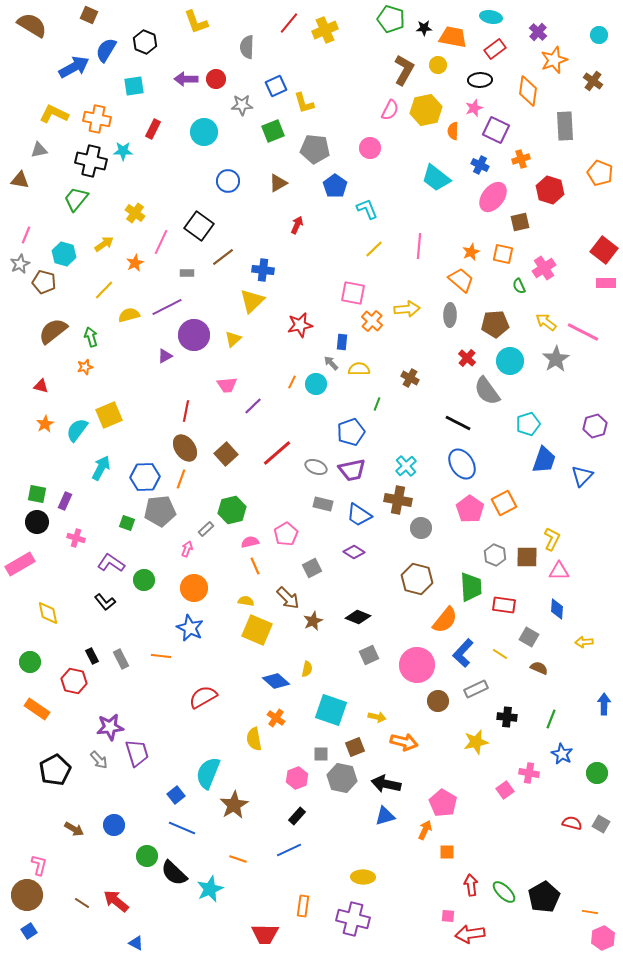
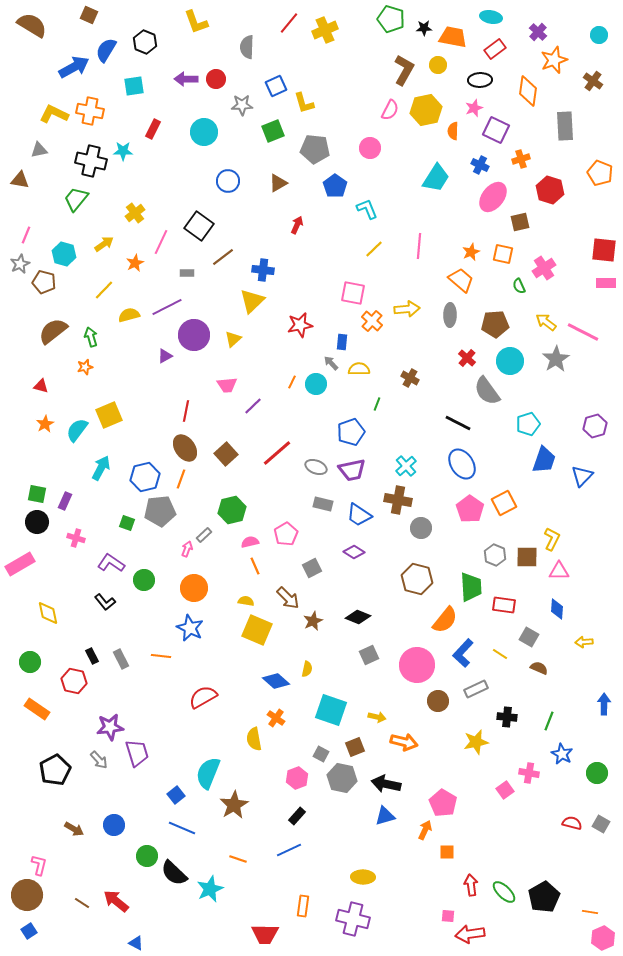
orange cross at (97, 119): moved 7 px left, 8 px up
cyan trapezoid at (436, 178): rotated 96 degrees counterclockwise
yellow cross at (135, 213): rotated 18 degrees clockwise
red square at (604, 250): rotated 32 degrees counterclockwise
blue hexagon at (145, 477): rotated 12 degrees counterclockwise
gray rectangle at (206, 529): moved 2 px left, 6 px down
green line at (551, 719): moved 2 px left, 2 px down
gray square at (321, 754): rotated 28 degrees clockwise
